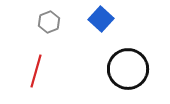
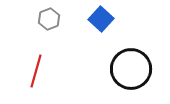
gray hexagon: moved 3 px up
black circle: moved 3 px right
